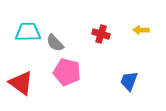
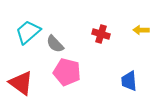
cyan trapezoid: rotated 40 degrees counterclockwise
gray semicircle: moved 1 px down
blue trapezoid: rotated 25 degrees counterclockwise
